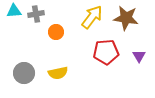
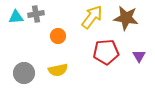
cyan triangle: moved 2 px right, 6 px down
orange circle: moved 2 px right, 4 px down
yellow semicircle: moved 3 px up
